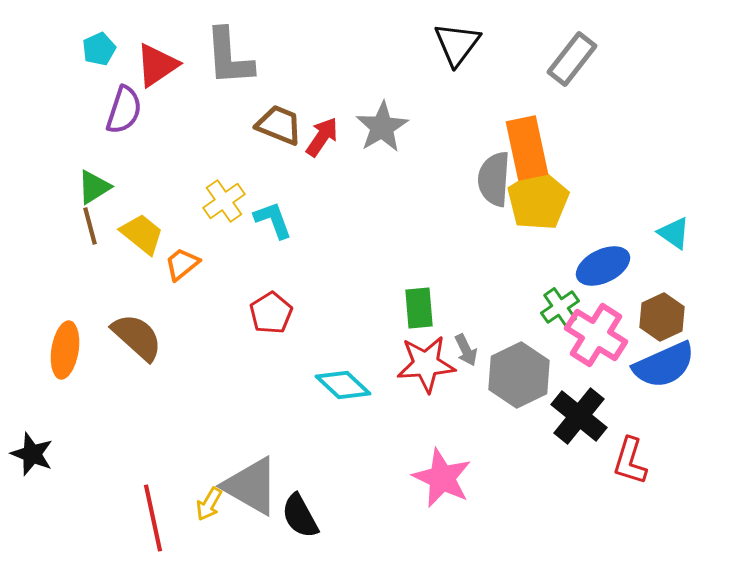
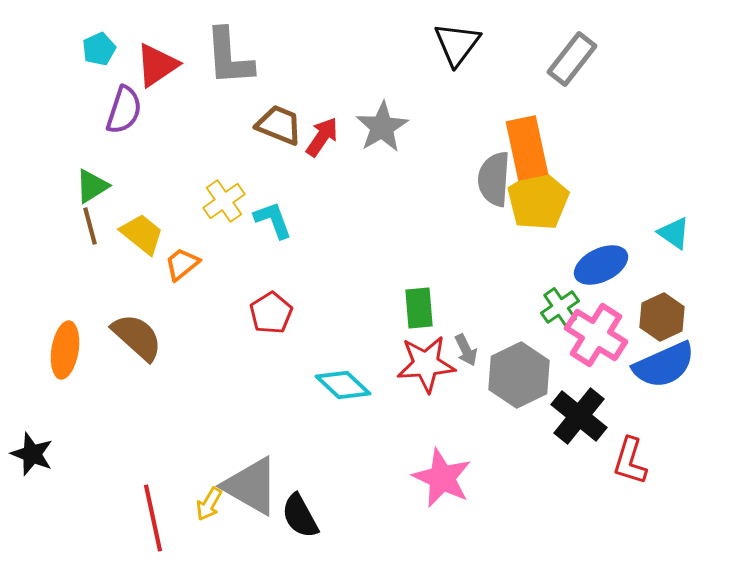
green triangle: moved 2 px left, 1 px up
blue ellipse: moved 2 px left, 1 px up
